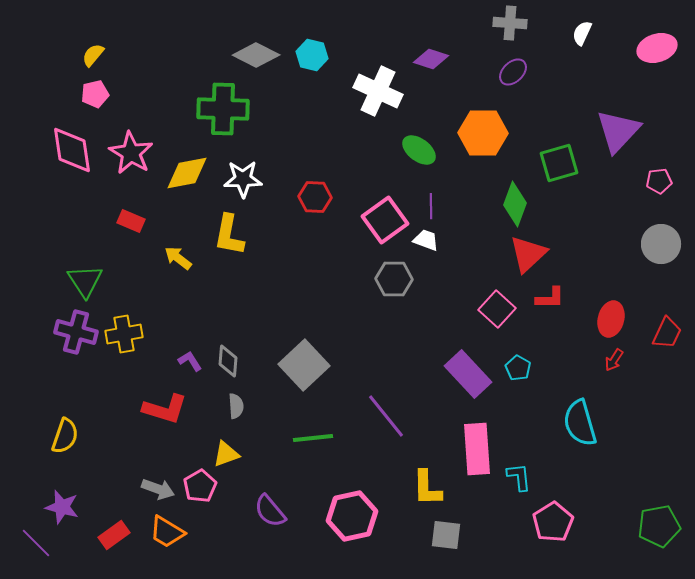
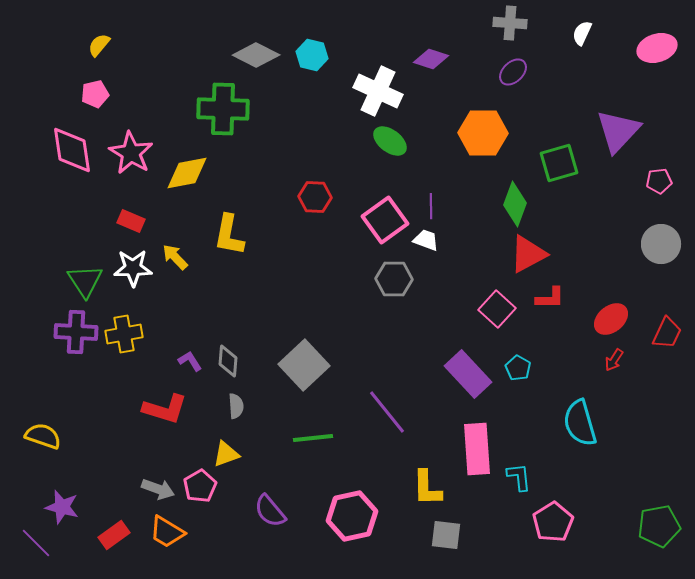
yellow semicircle at (93, 55): moved 6 px right, 10 px up
green ellipse at (419, 150): moved 29 px left, 9 px up
white star at (243, 179): moved 110 px left, 89 px down
red triangle at (528, 254): rotated 15 degrees clockwise
yellow arrow at (178, 258): moved 3 px left, 1 px up; rotated 8 degrees clockwise
red ellipse at (611, 319): rotated 36 degrees clockwise
purple cross at (76, 332): rotated 12 degrees counterclockwise
purple line at (386, 416): moved 1 px right, 4 px up
yellow semicircle at (65, 436): moved 22 px left; rotated 90 degrees counterclockwise
